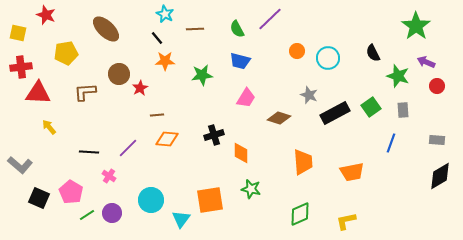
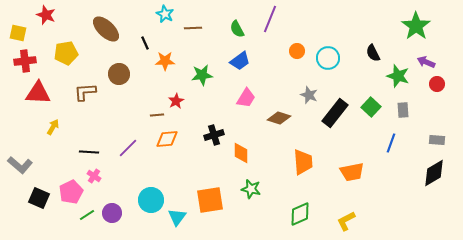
purple line at (270, 19): rotated 24 degrees counterclockwise
brown line at (195, 29): moved 2 px left, 1 px up
black line at (157, 38): moved 12 px left, 5 px down; rotated 16 degrees clockwise
blue trapezoid at (240, 61): rotated 50 degrees counterclockwise
red cross at (21, 67): moved 4 px right, 6 px up
red circle at (437, 86): moved 2 px up
red star at (140, 88): moved 36 px right, 13 px down
green square at (371, 107): rotated 12 degrees counterclockwise
black rectangle at (335, 113): rotated 24 degrees counterclockwise
yellow arrow at (49, 127): moved 4 px right; rotated 70 degrees clockwise
orange diamond at (167, 139): rotated 10 degrees counterclockwise
pink cross at (109, 176): moved 15 px left
black diamond at (440, 176): moved 6 px left, 3 px up
pink pentagon at (71, 192): rotated 15 degrees clockwise
cyan triangle at (181, 219): moved 4 px left, 2 px up
yellow L-shape at (346, 221): rotated 15 degrees counterclockwise
